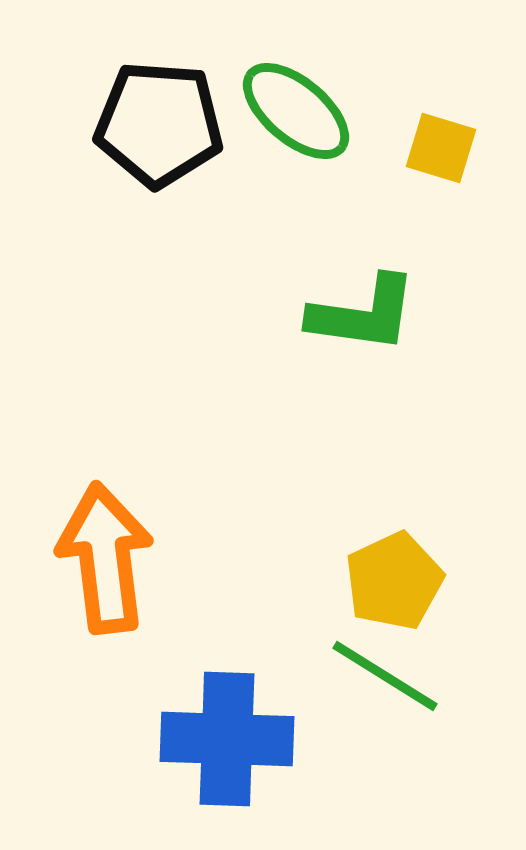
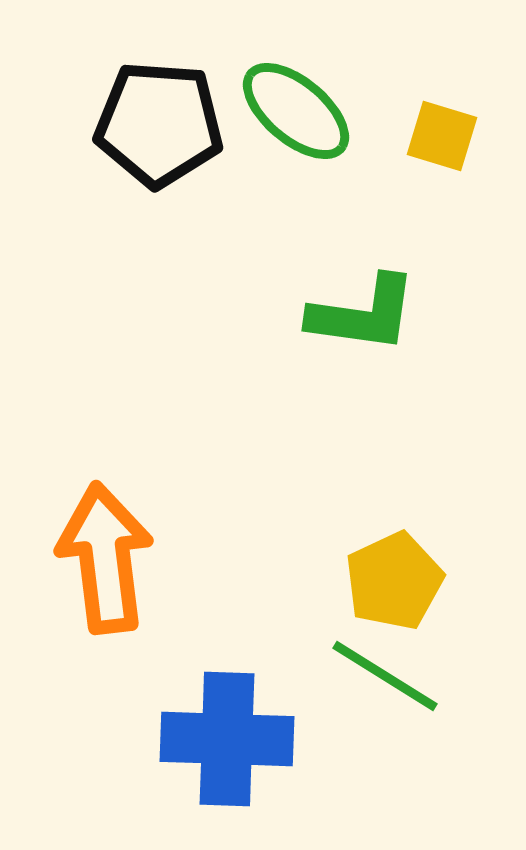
yellow square: moved 1 px right, 12 px up
